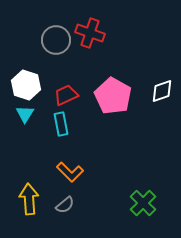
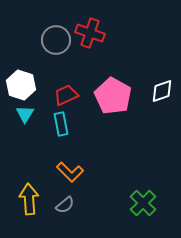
white hexagon: moved 5 px left
